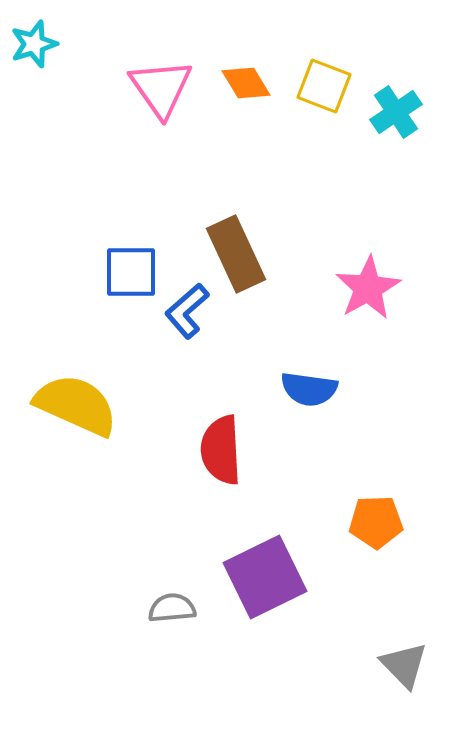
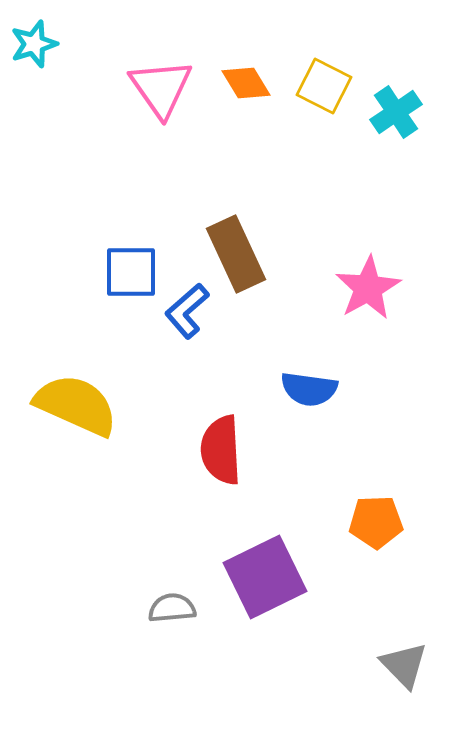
yellow square: rotated 6 degrees clockwise
